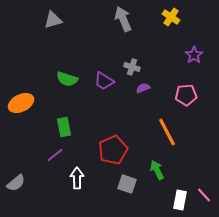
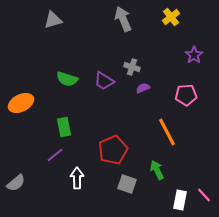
yellow cross: rotated 18 degrees clockwise
